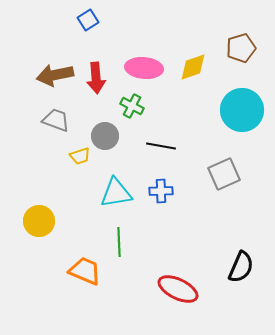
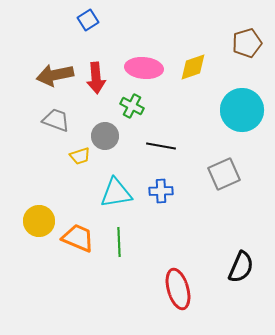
brown pentagon: moved 6 px right, 5 px up
orange trapezoid: moved 7 px left, 33 px up
red ellipse: rotated 48 degrees clockwise
